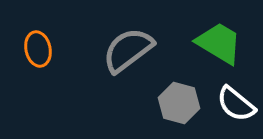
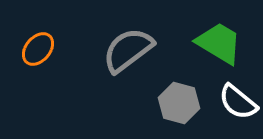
orange ellipse: rotated 52 degrees clockwise
white semicircle: moved 2 px right, 2 px up
